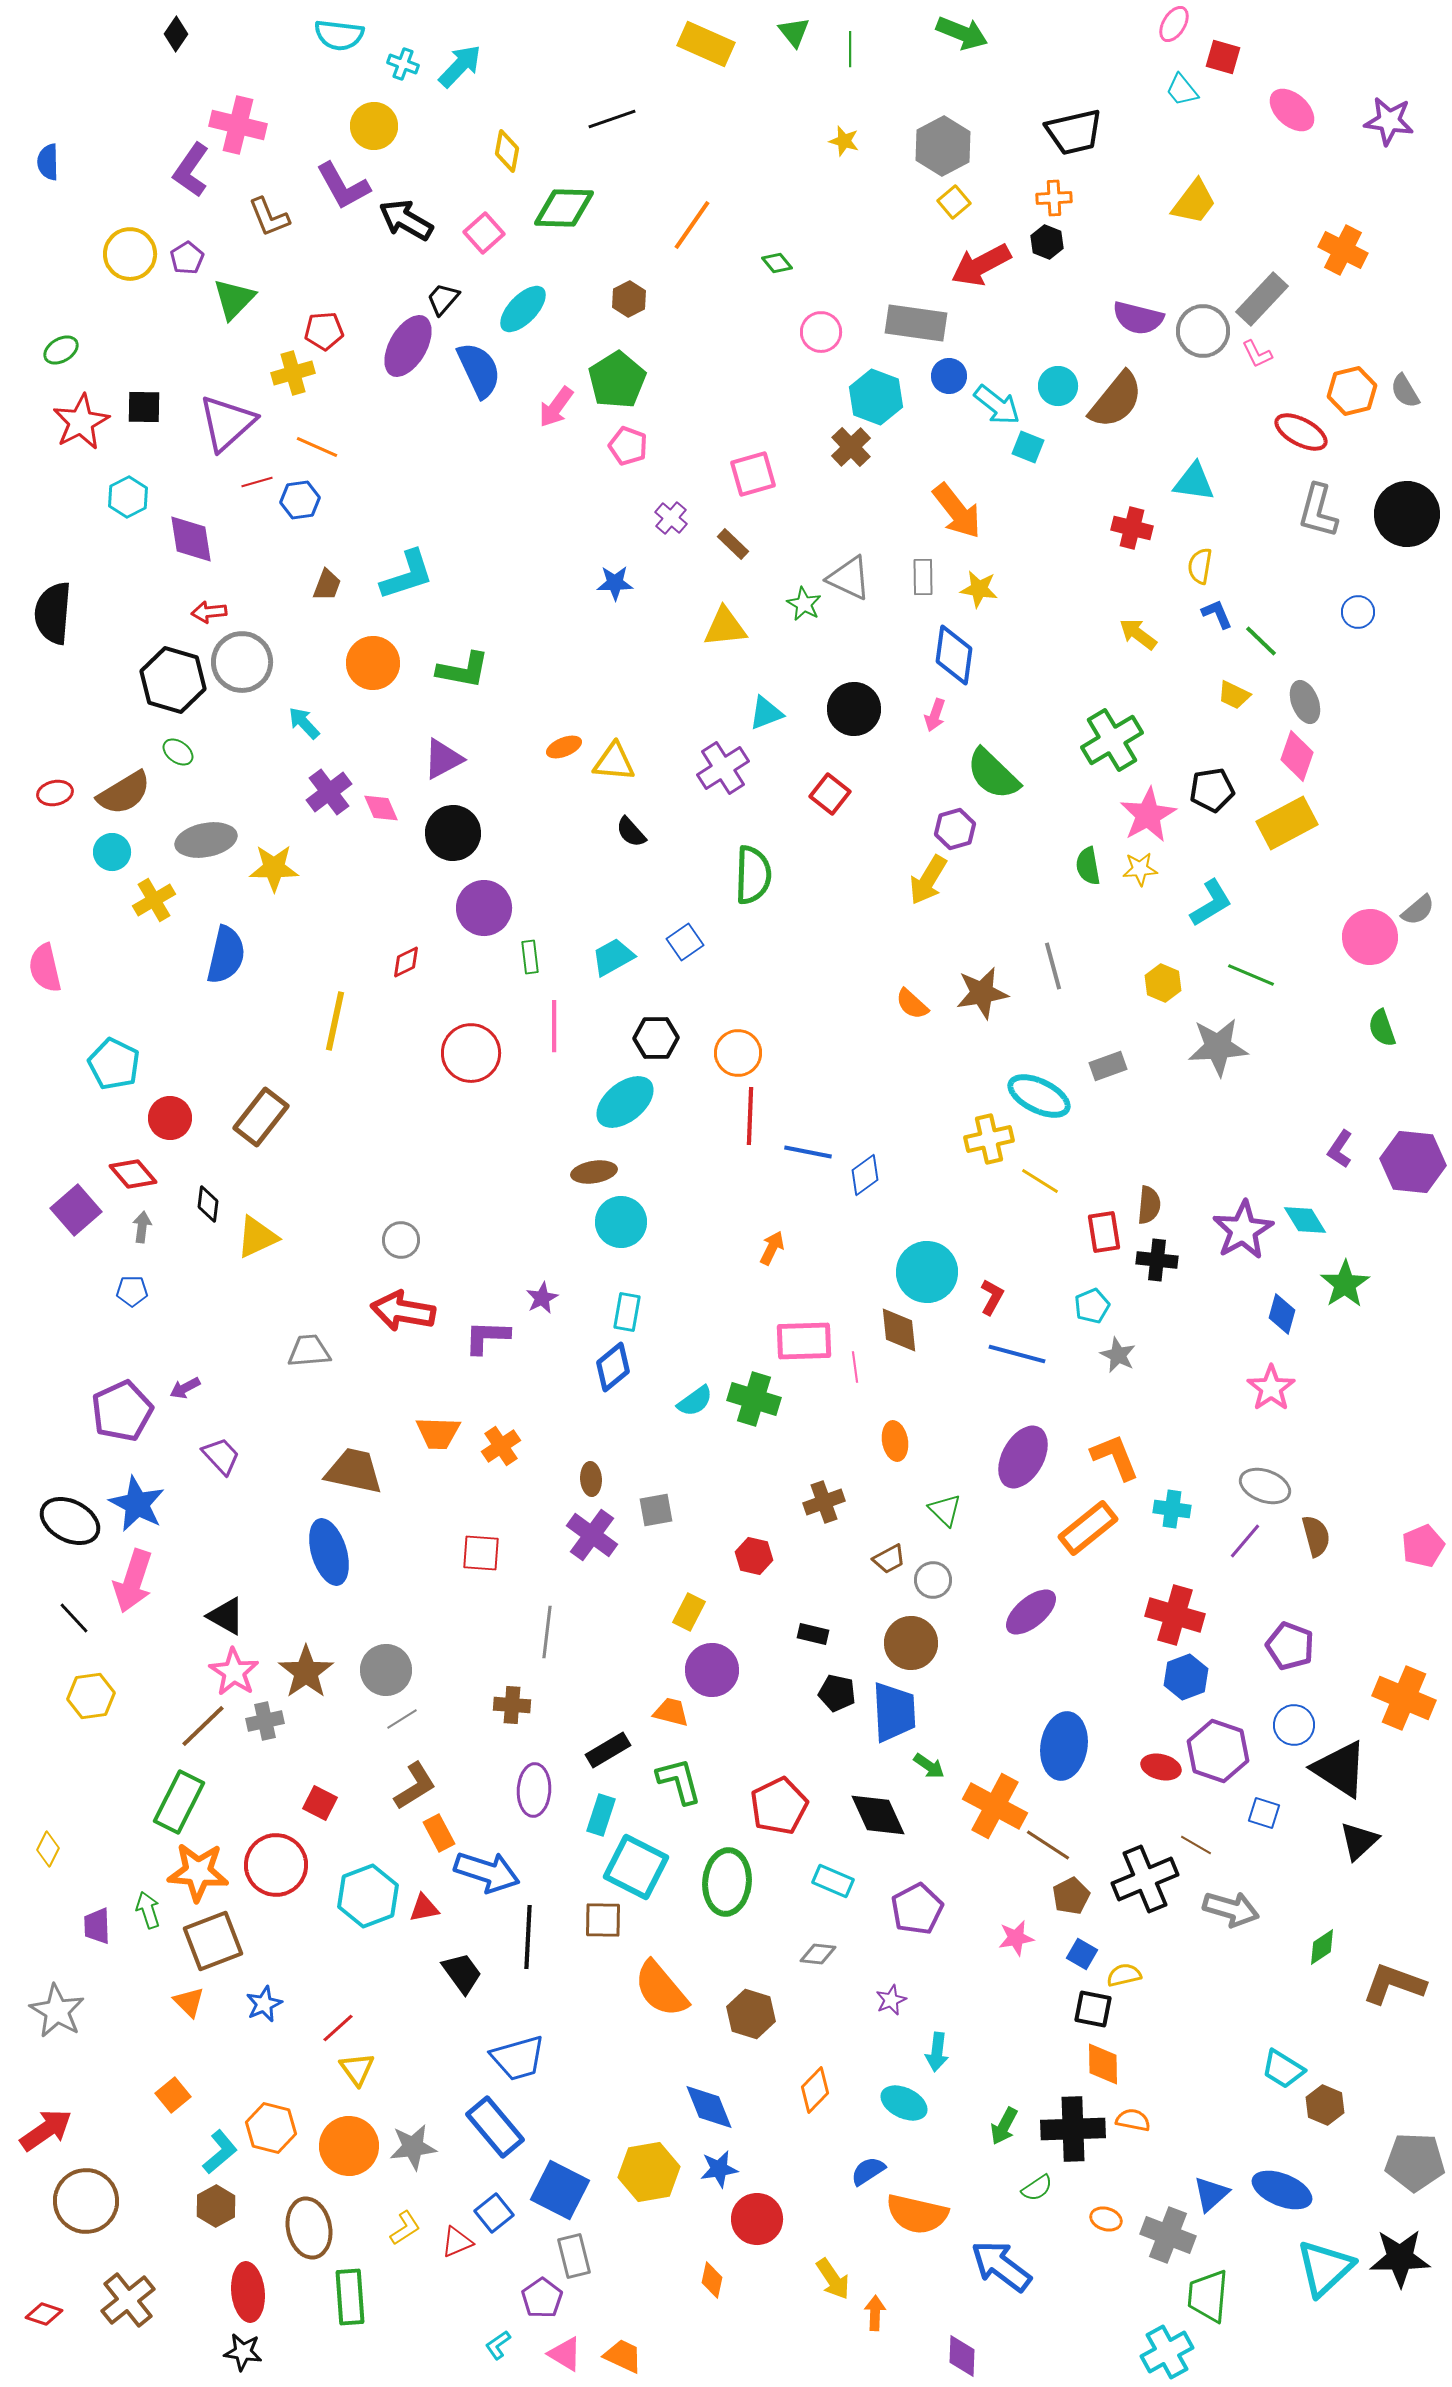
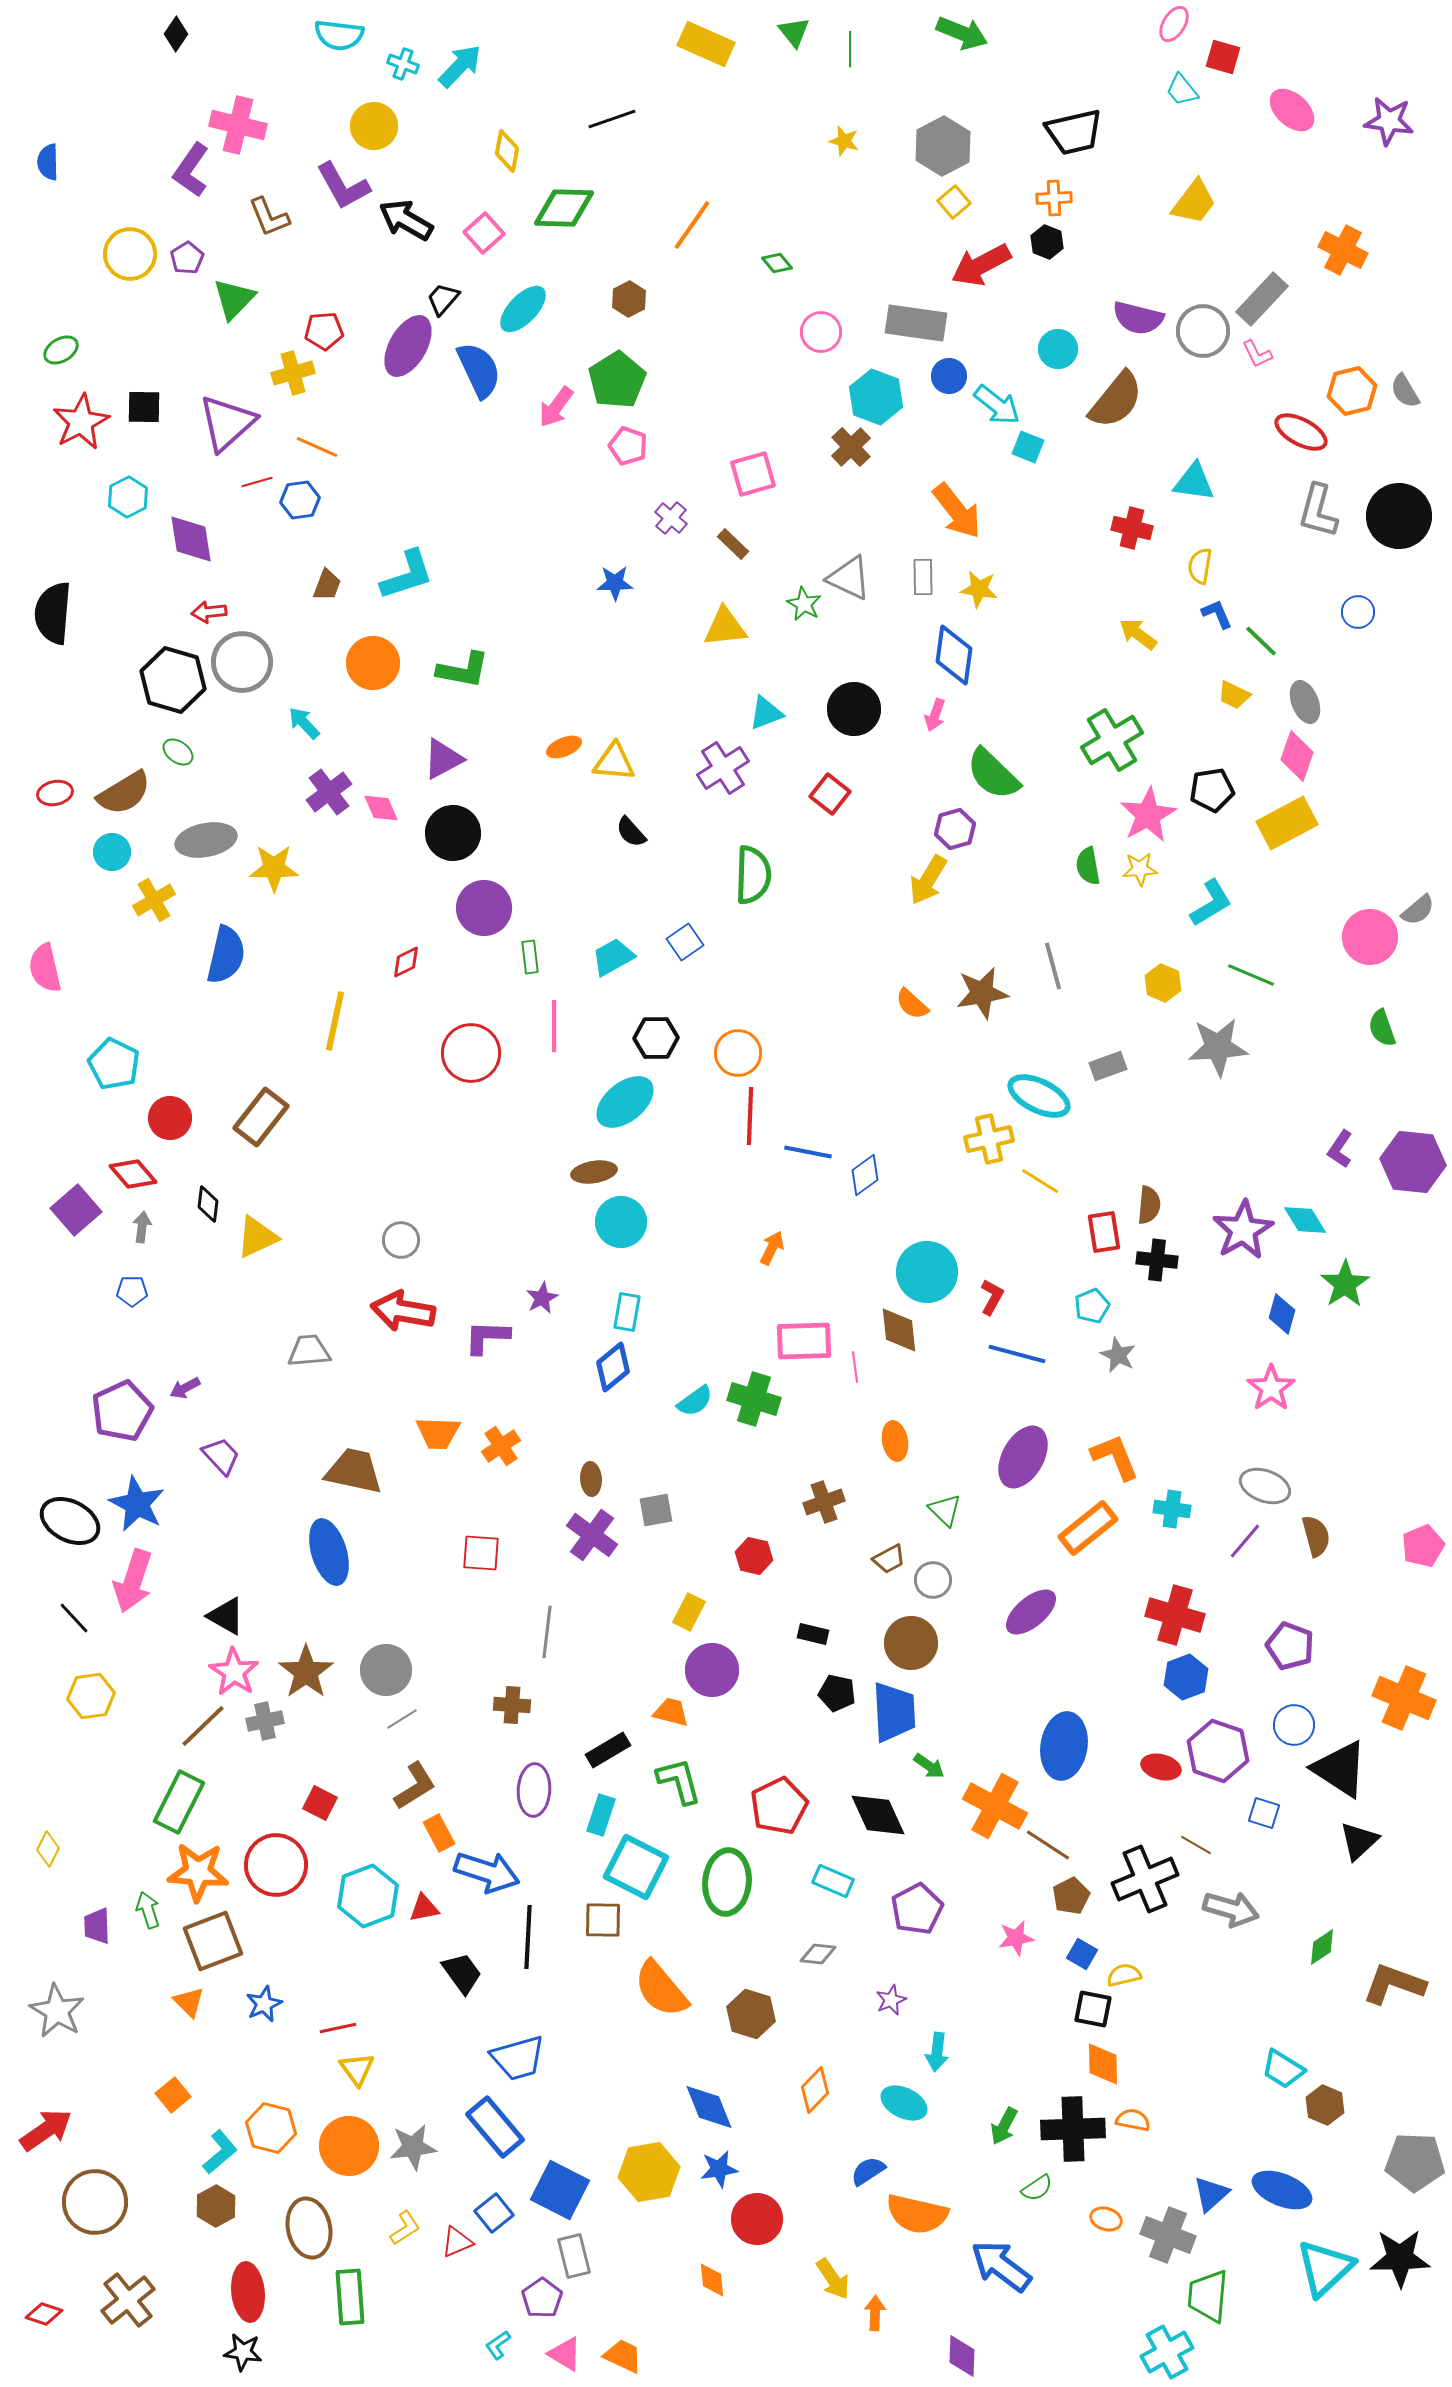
cyan circle at (1058, 386): moved 37 px up
black circle at (1407, 514): moved 8 px left, 2 px down
red line at (338, 2028): rotated 30 degrees clockwise
brown circle at (86, 2201): moved 9 px right, 1 px down
orange diamond at (712, 2280): rotated 18 degrees counterclockwise
